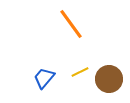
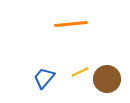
orange line: rotated 60 degrees counterclockwise
brown circle: moved 2 px left
